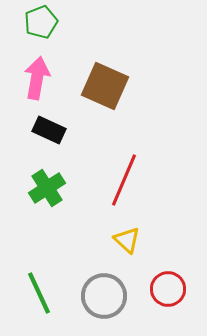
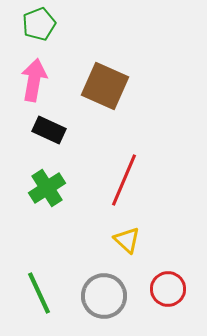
green pentagon: moved 2 px left, 2 px down
pink arrow: moved 3 px left, 2 px down
